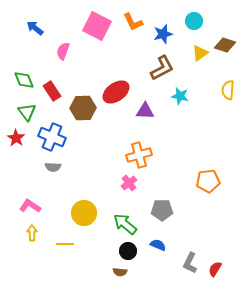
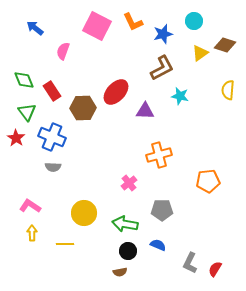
red ellipse: rotated 12 degrees counterclockwise
orange cross: moved 20 px right
green arrow: rotated 30 degrees counterclockwise
brown semicircle: rotated 16 degrees counterclockwise
